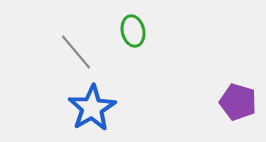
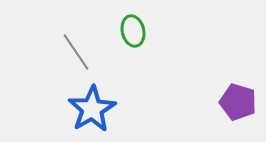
gray line: rotated 6 degrees clockwise
blue star: moved 1 px down
